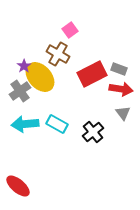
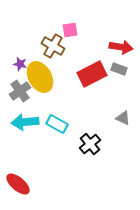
pink square: rotated 28 degrees clockwise
brown cross: moved 5 px left, 8 px up
purple star: moved 4 px left, 2 px up; rotated 24 degrees counterclockwise
yellow ellipse: rotated 12 degrees clockwise
red arrow: moved 42 px up
gray triangle: moved 5 px down; rotated 28 degrees counterclockwise
cyan arrow: moved 2 px up
black cross: moved 3 px left, 12 px down
red ellipse: moved 2 px up
